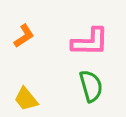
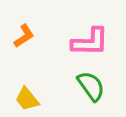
green semicircle: rotated 20 degrees counterclockwise
yellow trapezoid: moved 1 px right
